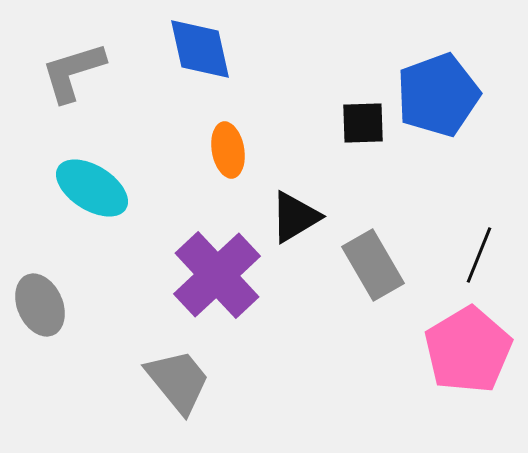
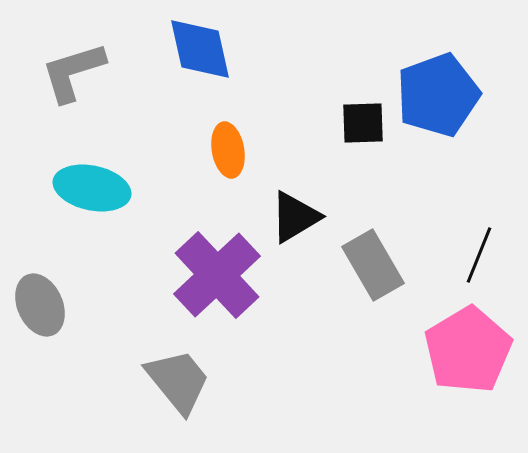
cyan ellipse: rotated 20 degrees counterclockwise
